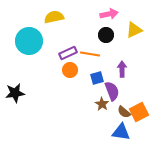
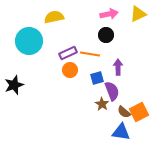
yellow triangle: moved 4 px right, 16 px up
purple arrow: moved 4 px left, 2 px up
black star: moved 1 px left, 8 px up; rotated 12 degrees counterclockwise
